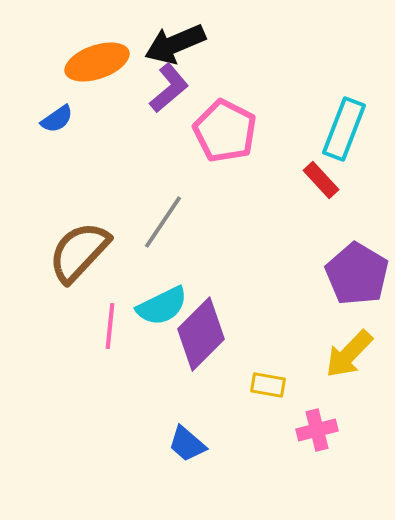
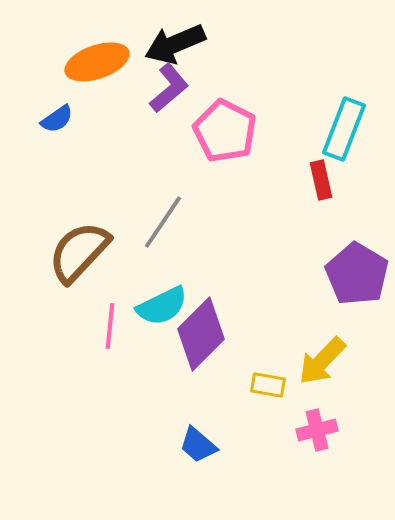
red rectangle: rotated 30 degrees clockwise
yellow arrow: moved 27 px left, 7 px down
blue trapezoid: moved 11 px right, 1 px down
